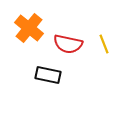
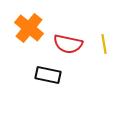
yellow line: rotated 12 degrees clockwise
